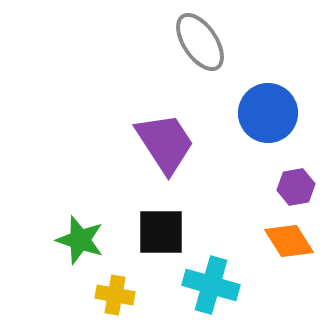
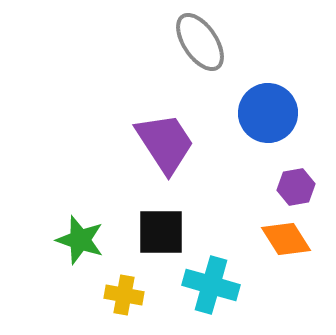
orange diamond: moved 3 px left, 2 px up
yellow cross: moved 9 px right
